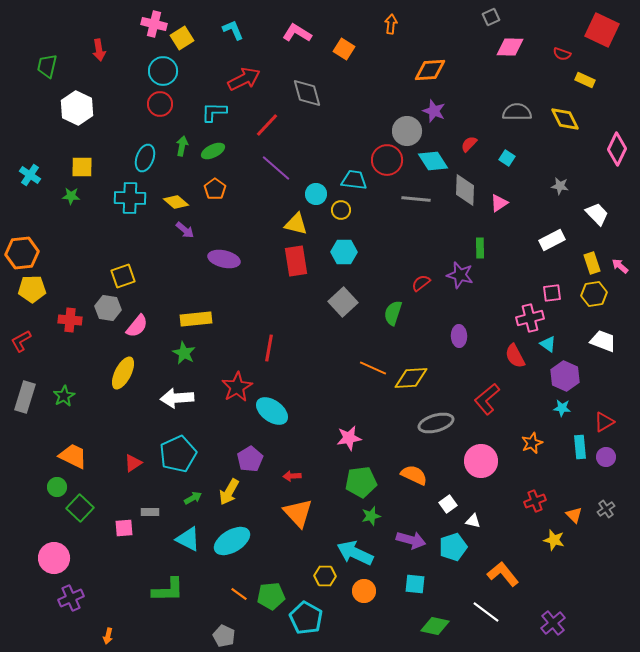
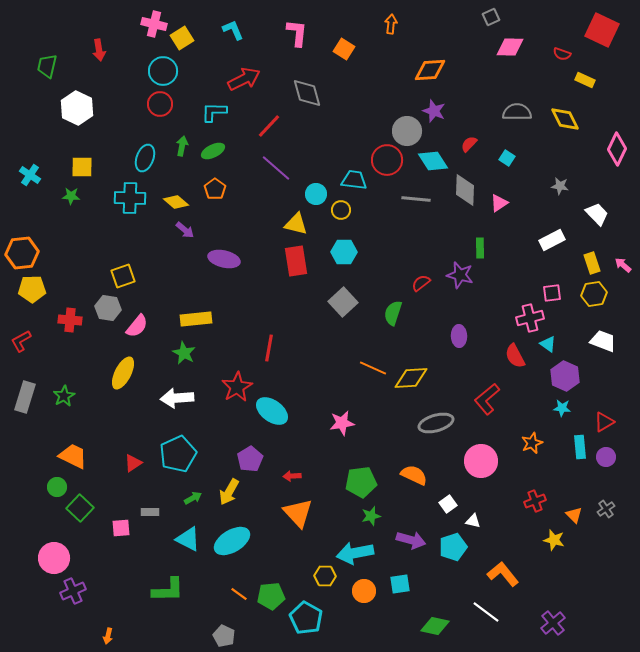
pink L-shape at (297, 33): rotated 64 degrees clockwise
red line at (267, 125): moved 2 px right, 1 px down
pink arrow at (620, 266): moved 3 px right, 1 px up
pink star at (349, 438): moved 7 px left, 15 px up
pink square at (124, 528): moved 3 px left
cyan arrow at (355, 553): rotated 36 degrees counterclockwise
cyan square at (415, 584): moved 15 px left; rotated 15 degrees counterclockwise
purple cross at (71, 598): moved 2 px right, 7 px up
